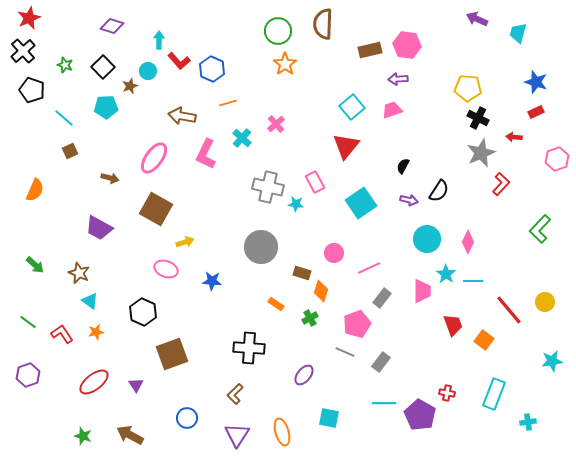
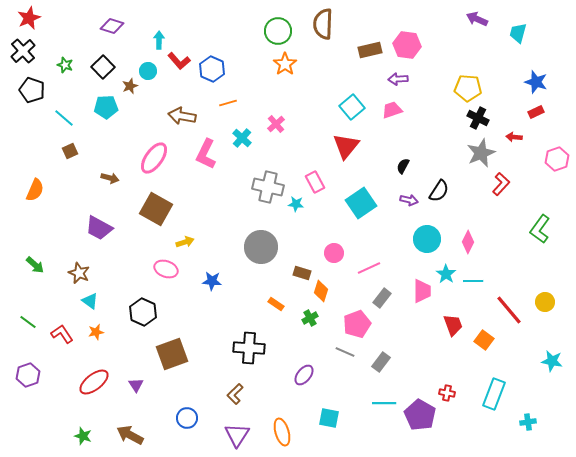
green L-shape at (540, 229): rotated 8 degrees counterclockwise
cyan star at (552, 361): rotated 20 degrees clockwise
